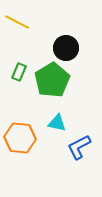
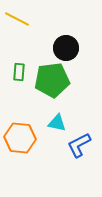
yellow line: moved 3 px up
green rectangle: rotated 18 degrees counterclockwise
green pentagon: rotated 24 degrees clockwise
blue L-shape: moved 2 px up
